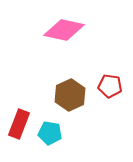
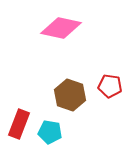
pink diamond: moved 3 px left, 2 px up
brown hexagon: rotated 16 degrees counterclockwise
cyan pentagon: moved 1 px up
